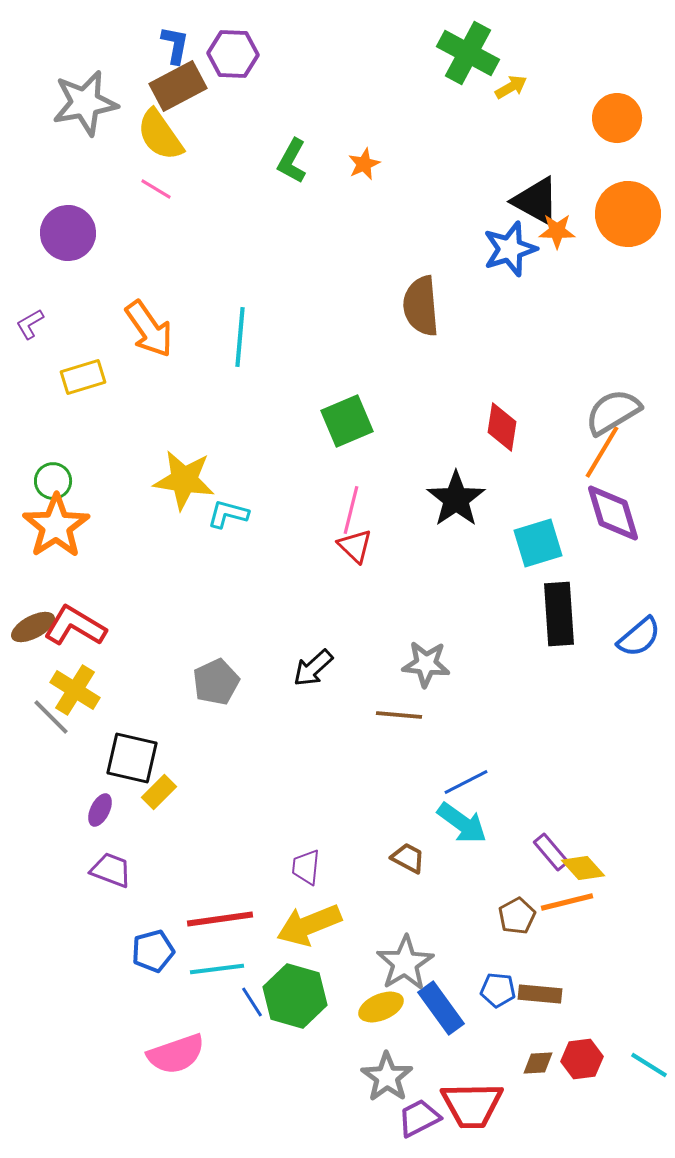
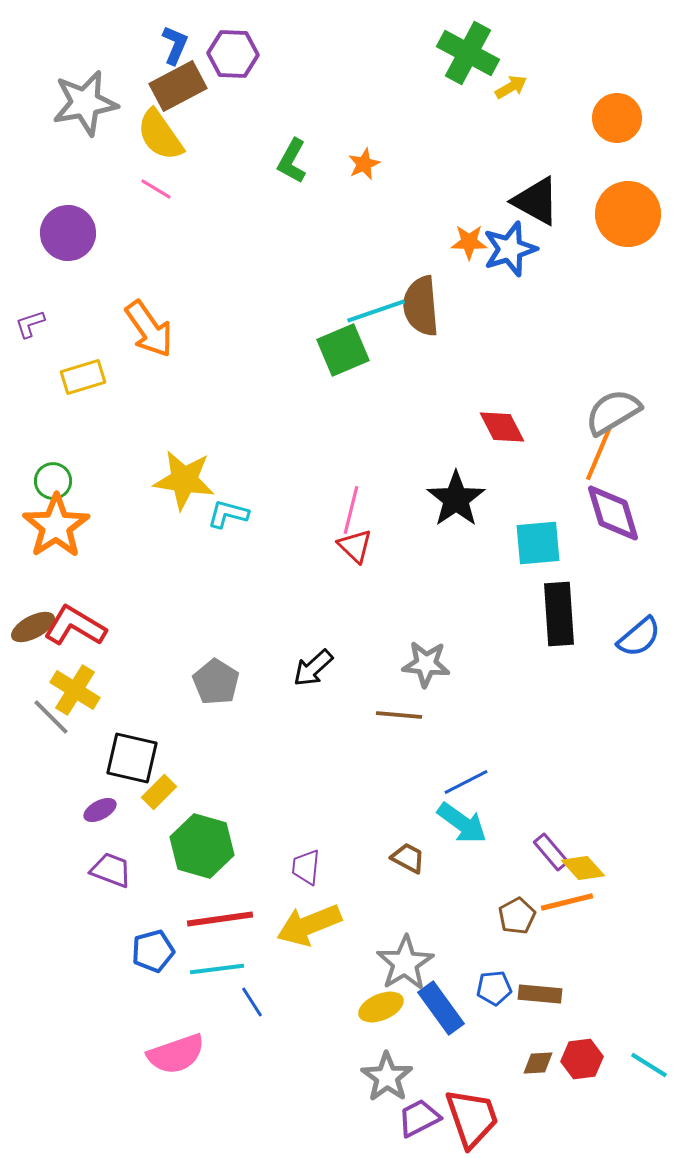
blue L-shape at (175, 45): rotated 12 degrees clockwise
orange star at (557, 231): moved 88 px left, 11 px down
purple L-shape at (30, 324): rotated 12 degrees clockwise
cyan line at (240, 337): moved 136 px right, 26 px up; rotated 66 degrees clockwise
green square at (347, 421): moved 4 px left, 71 px up
red diamond at (502, 427): rotated 36 degrees counterclockwise
orange line at (602, 452): moved 3 px left, 1 px down; rotated 8 degrees counterclockwise
cyan square at (538, 543): rotated 12 degrees clockwise
gray pentagon at (216, 682): rotated 15 degrees counterclockwise
purple ellipse at (100, 810): rotated 36 degrees clockwise
blue pentagon at (498, 990): moved 4 px left, 2 px up; rotated 12 degrees counterclockwise
green hexagon at (295, 996): moved 93 px left, 150 px up
red trapezoid at (472, 1105): moved 13 px down; rotated 108 degrees counterclockwise
